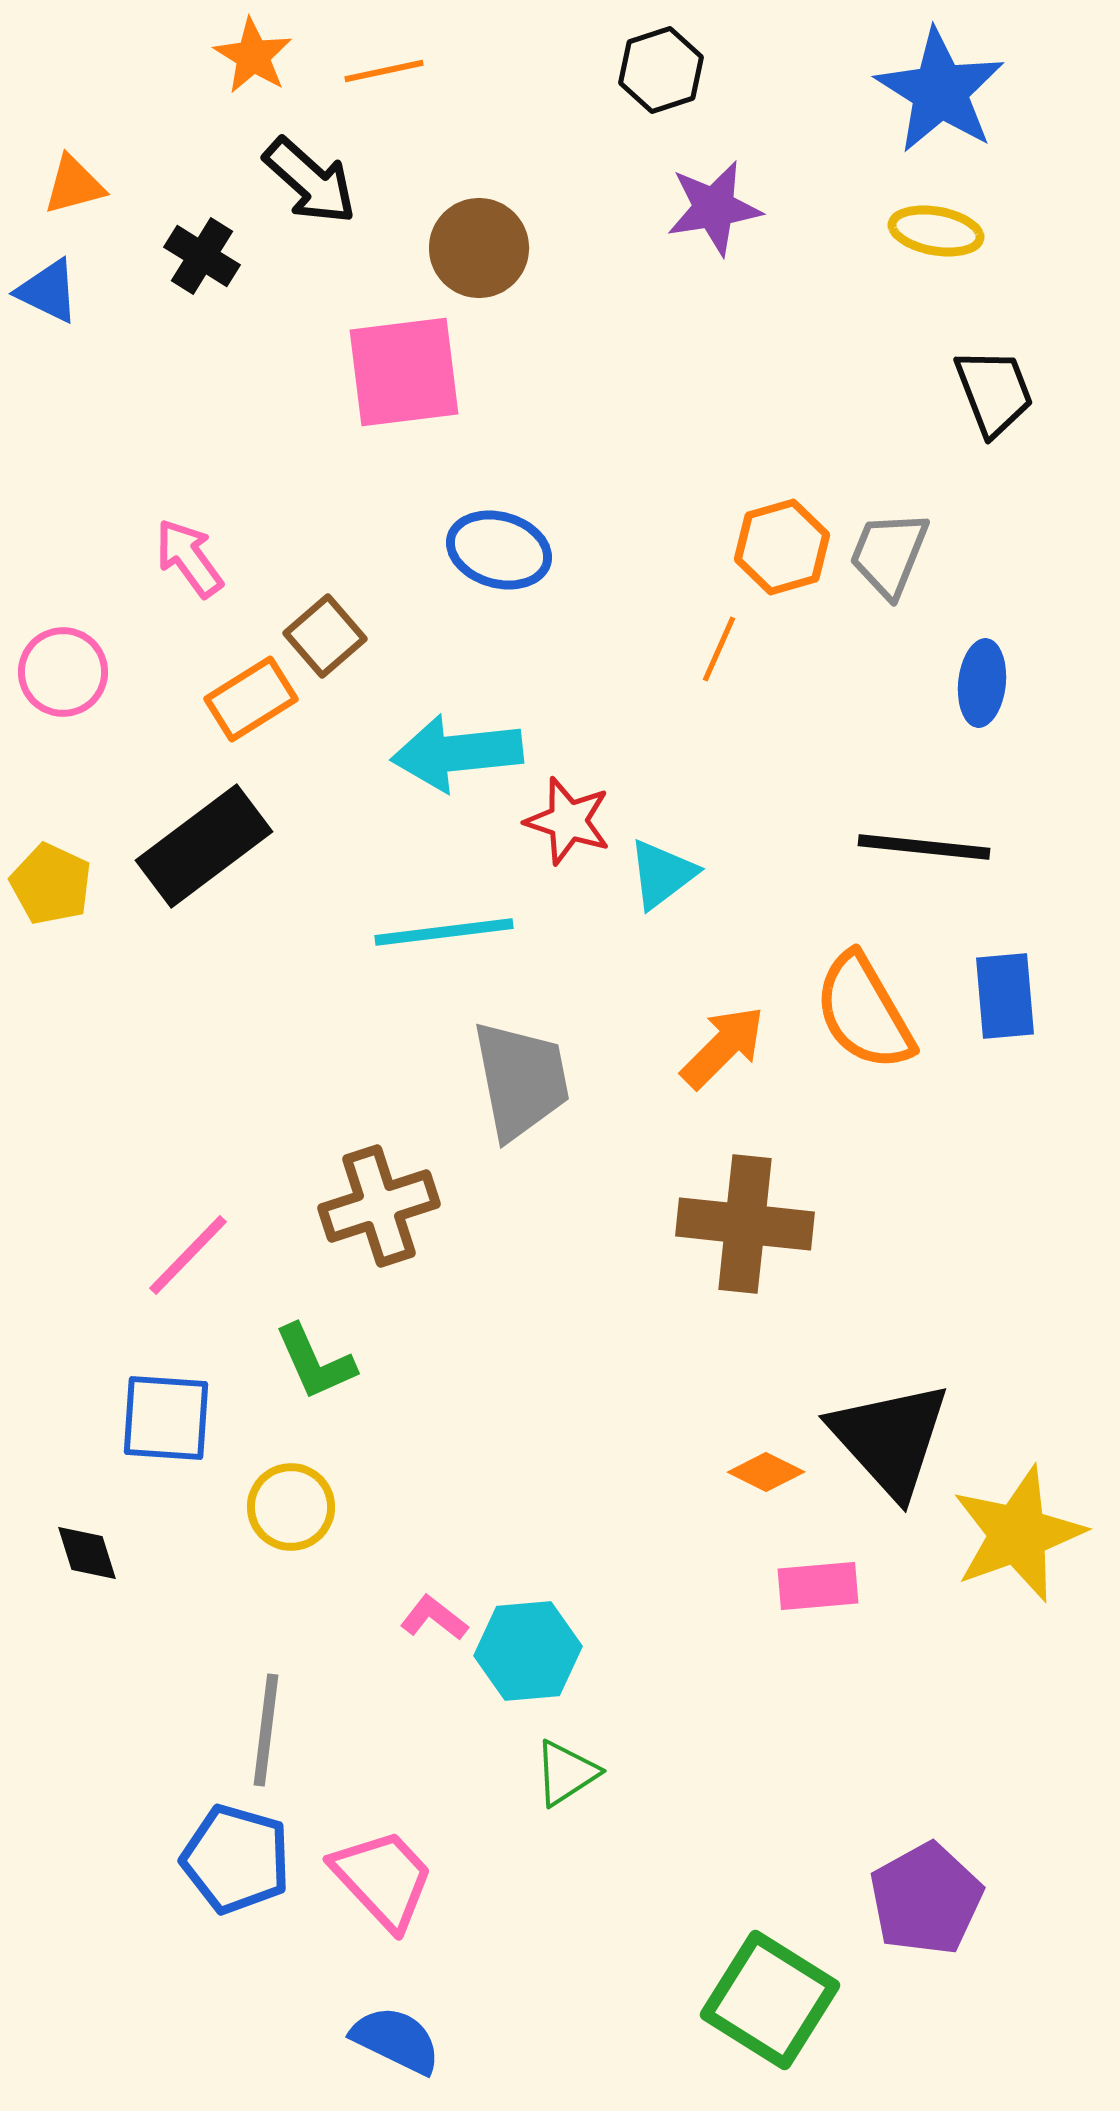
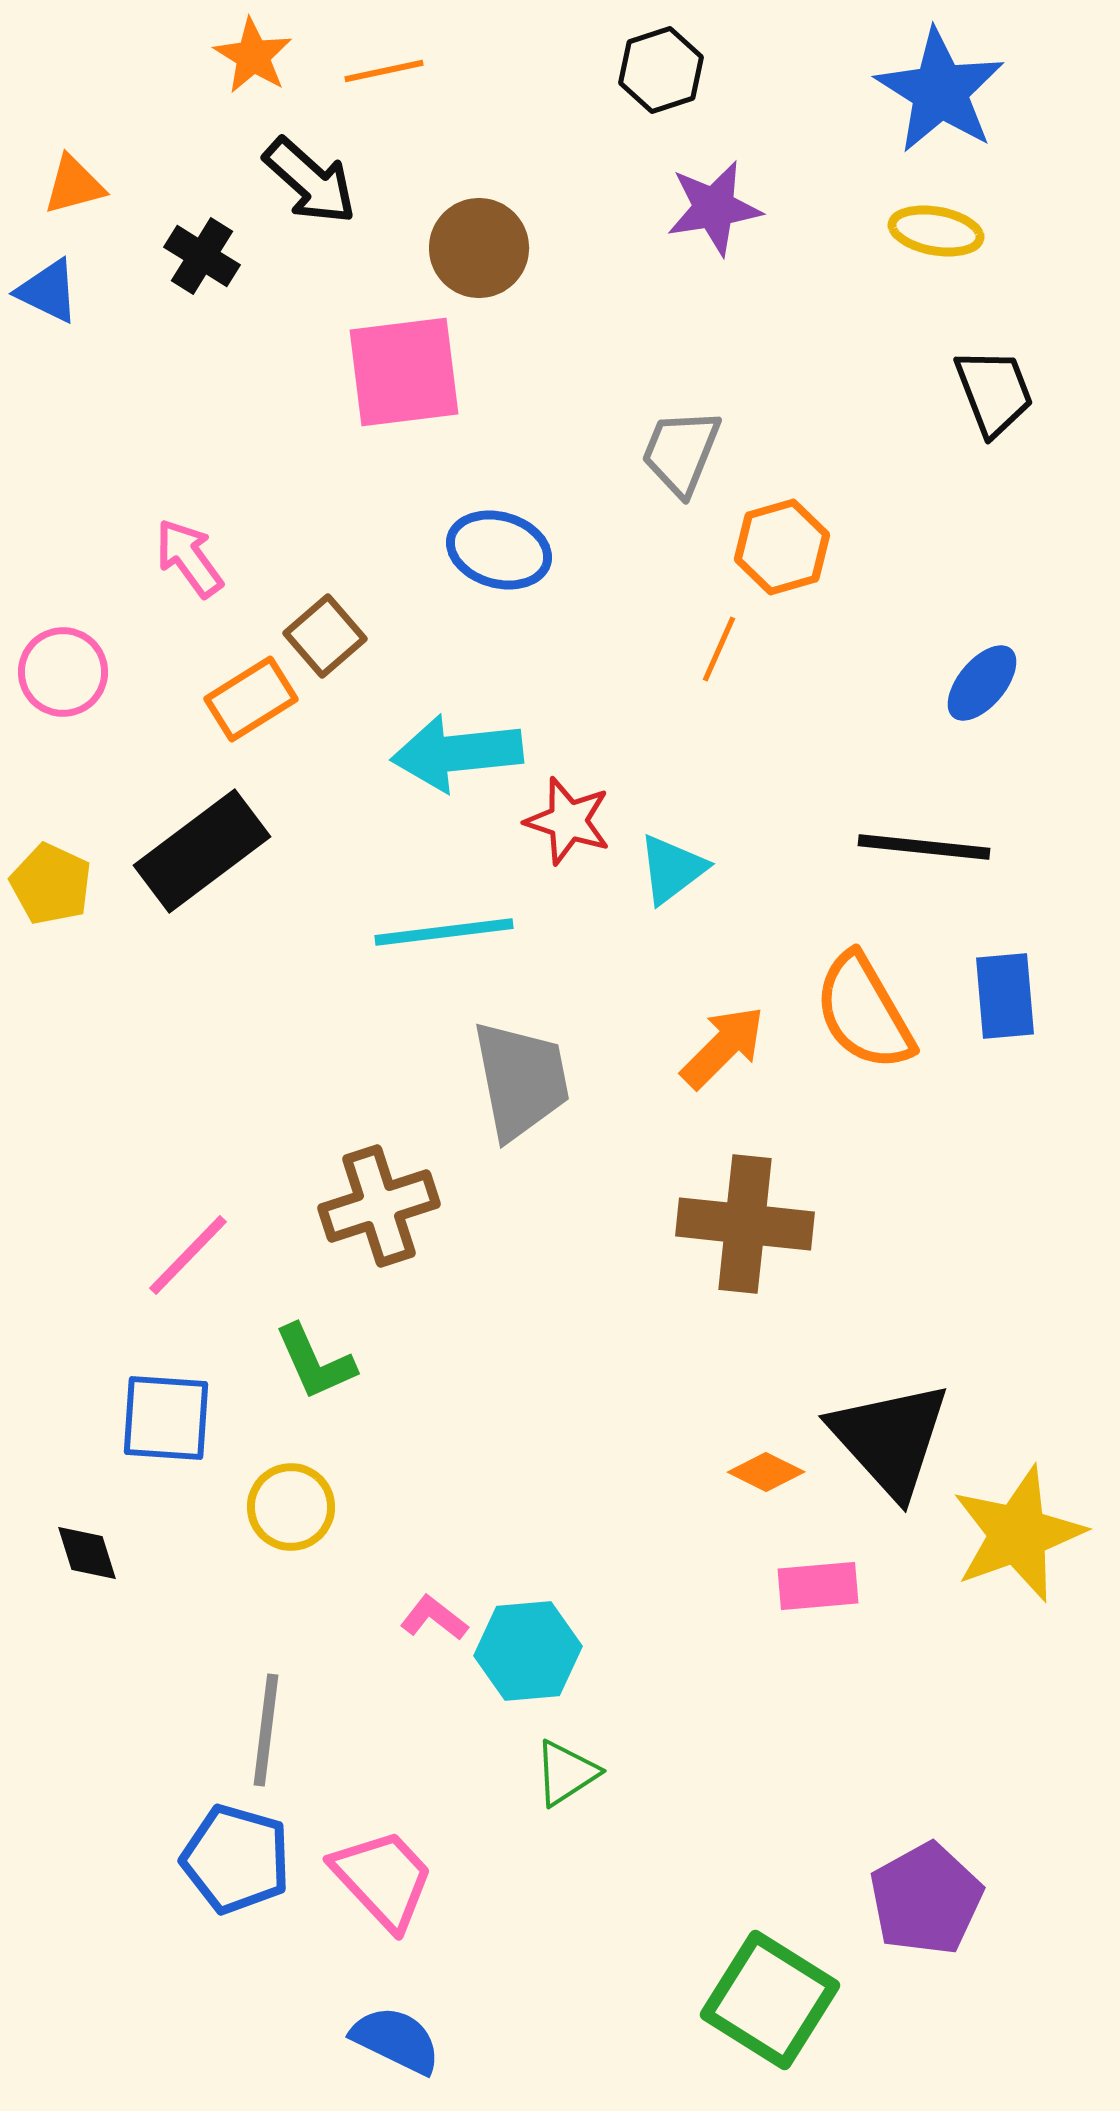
gray trapezoid at (889, 554): moved 208 px left, 102 px up
blue ellipse at (982, 683): rotated 34 degrees clockwise
black rectangle at (204, 846): moved 2 px left, 5 px down
cyan triangle at (662, 874): moved 10 px right, 5 px up
